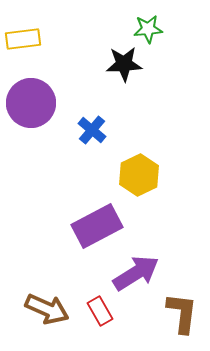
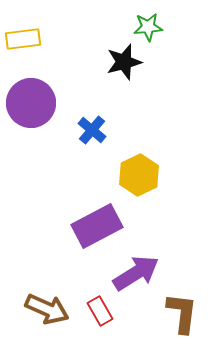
green star: moved 2 px up
black star: moved 2 px up; rotated 12 degrees counterclockwise
